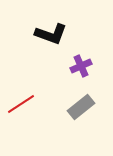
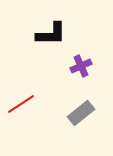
black L-shape: rotated 20 degrees counterclockwise
gray rectangle: moved 6 px down
